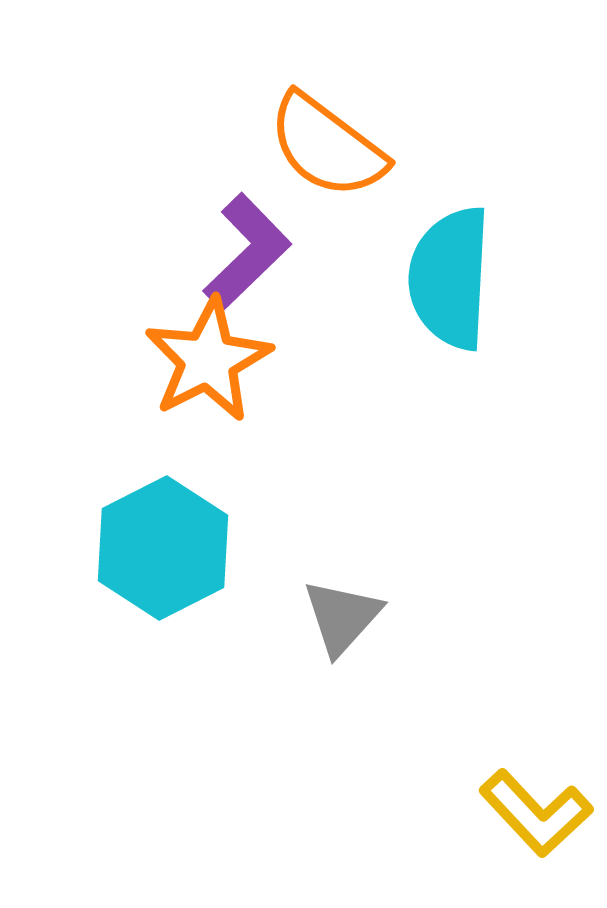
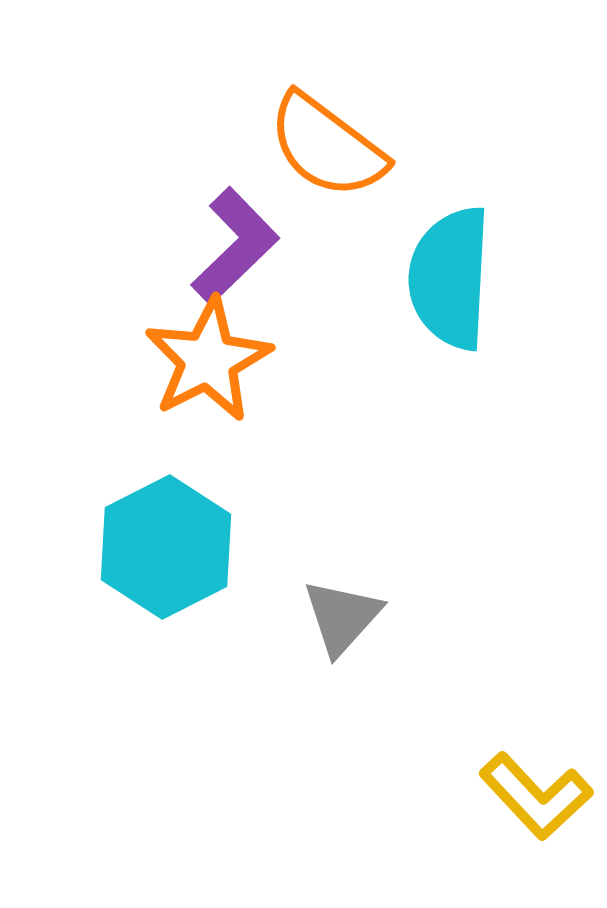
purple L-shape: moved 12 px left, 6 px up
cyan hexagon: moved 3 px right, 1 px up
yellow L-shape: moved 17 px up
